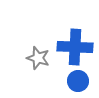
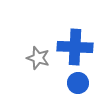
blue circle: moved 2 px down
